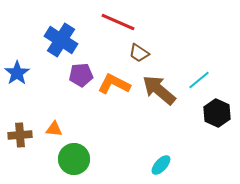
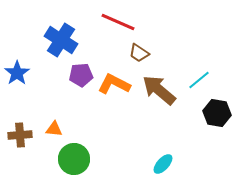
black hexagon: rotated 16 degrees counterclockwise
cyan ellipse: moved 2 px right, 1 px up
